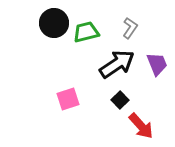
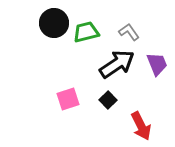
gray L-shape: moved 1 px left, 4 px down; rotated 70 degrees counterclockwise
black square: moved 12 px left
red arrow: rotated 16 degrees clockwise
